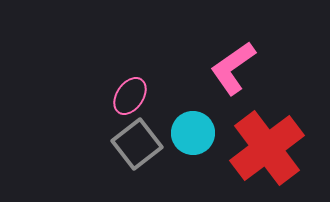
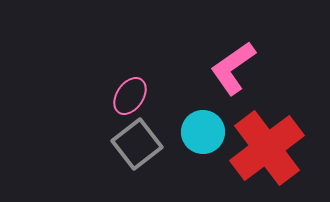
cyan circle: moved 10 px right, 1 px up
